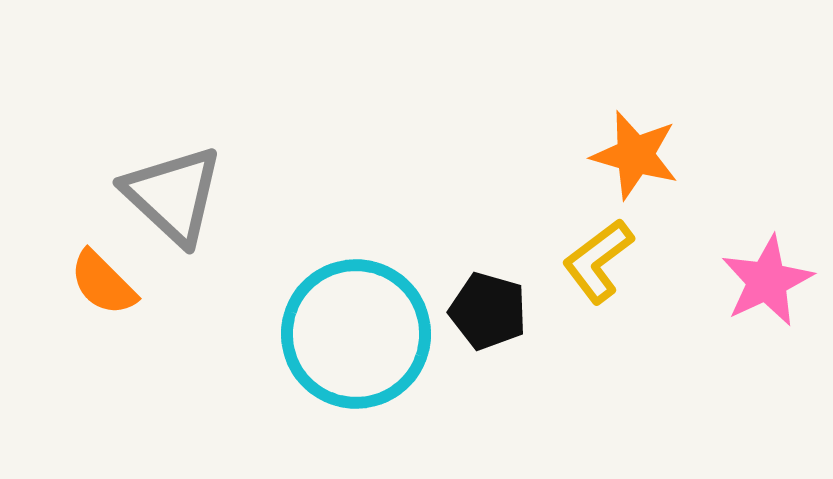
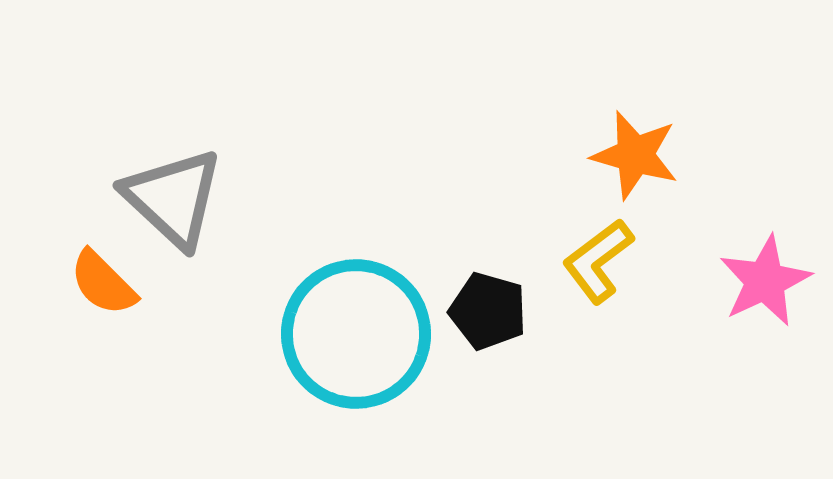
gray triangle: moved 3 px down
pink star: moved 2 px left
